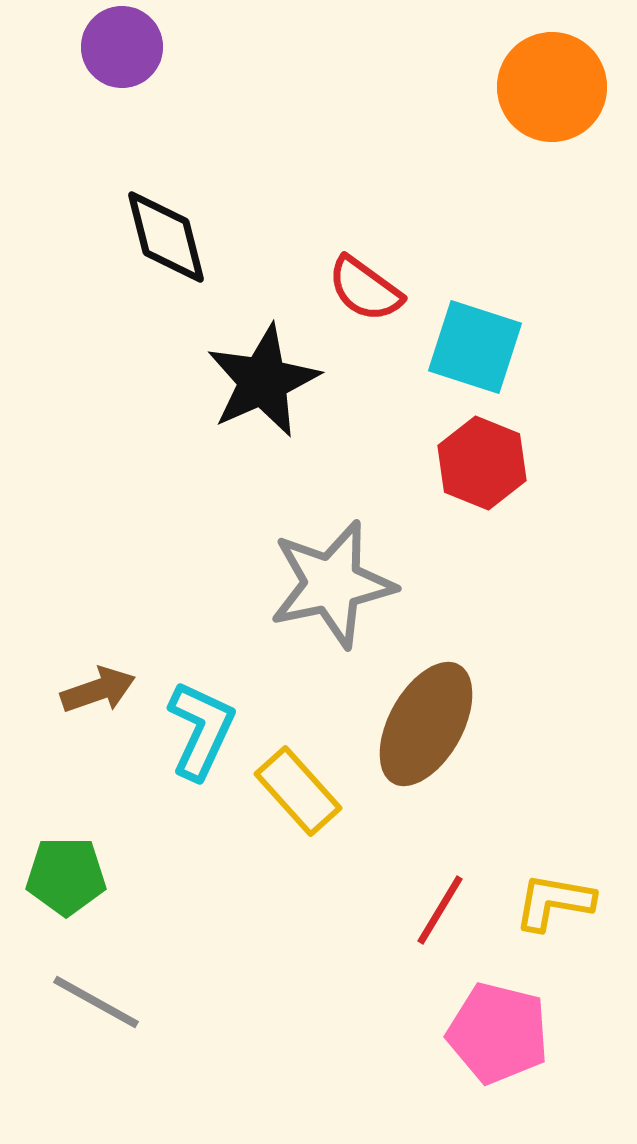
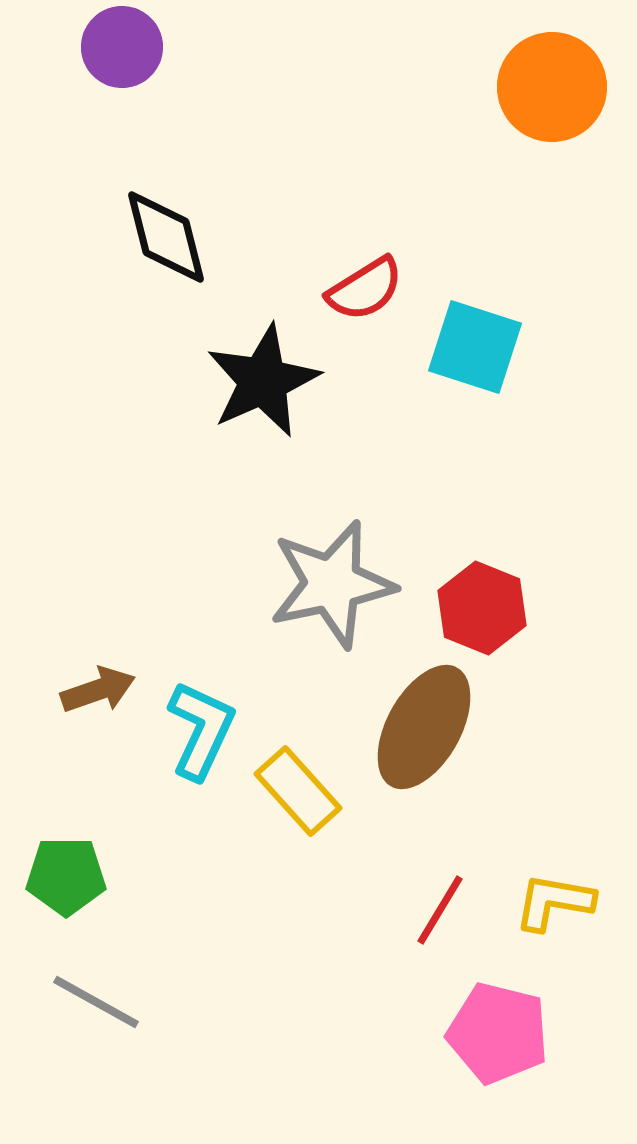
red semicircle: rotated 68 degrees counterclockwise
red hexagon: moved 145 px down
brown ellipse: moved 2 px left, 3 px down
